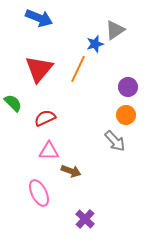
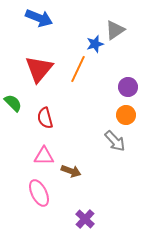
red semicircle: rotated 80 degrees counterclockwise
pink triangle: moved 5 px left, 5 px down
